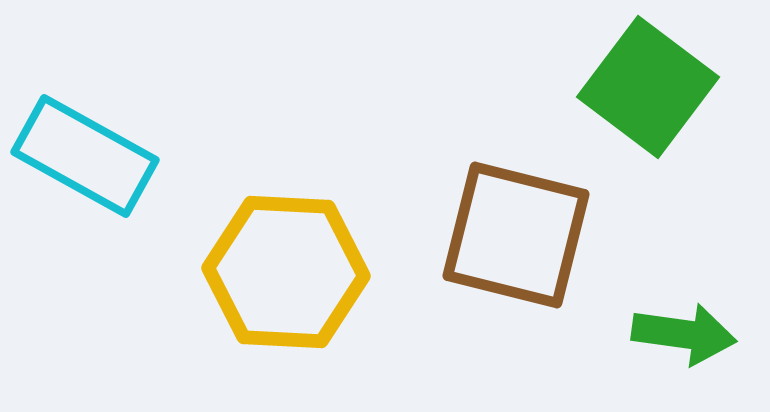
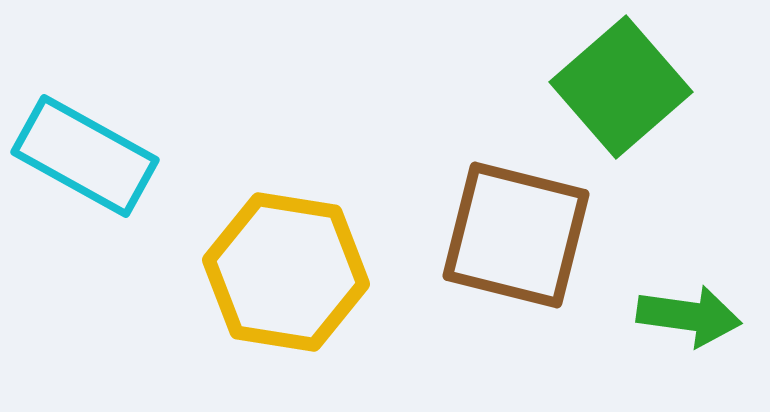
green square: moved 27 px left; rotated 12 degrees clockwise
yellow hexagon: rotated 6 degrees clockwise
green arrow: moved 5 px right, 18 px up
